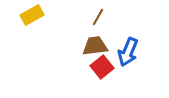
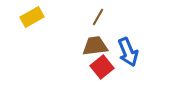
yellow rectangle: moved 2 px down
blue arrow: rotated 44 degrees counterclockwise
